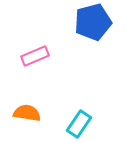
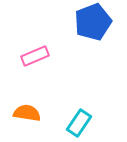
blue pentagon: rotated 6 degrees counterclockwise
cyan rectangle: moved 1 px up
